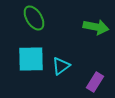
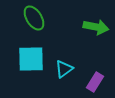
cyan triangle: moved 3 px right, 3 px down
